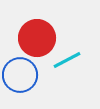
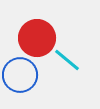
cyan line: rotated 68 degrees clockwise
